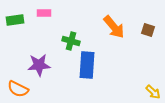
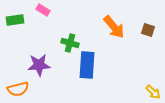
pink rectangle: moved 1 px left, 3 px up; rotated 32 degrees clockwise
green cross: moved 1 px left, 2 px down
orange semicircle: rotated 40 degrees counterclockwise
